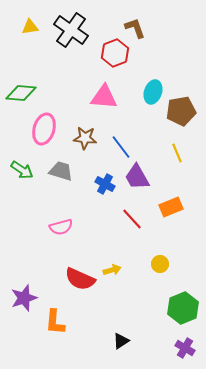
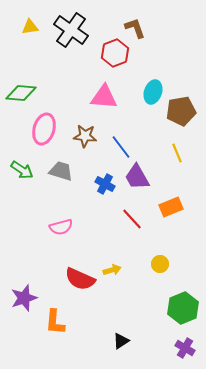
brown star: moved 2 px up
